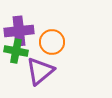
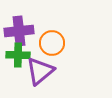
orange circle: moved 1 px down
green cross: moved 2 px right, 4 px down; rotated 10 degrees counterclockwise
